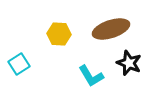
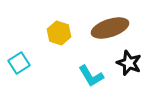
brown ellipse: moved 1 px left, 1 px up
yellow hexagon: moved 1 px up; rotated 15 degrees clockwise
cyan square: moved 1 px up
